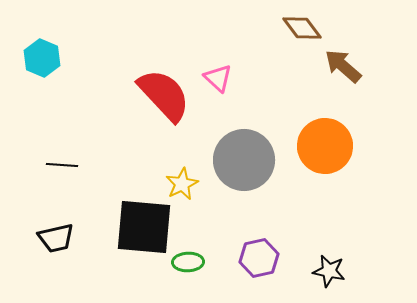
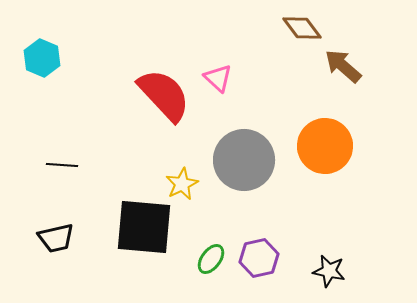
green ellipse: moved 23 px right, 3 px up; rotated 52 degrees counterclockwise
